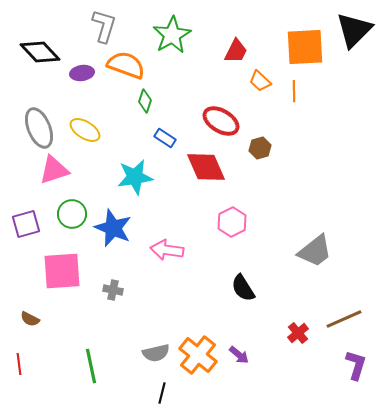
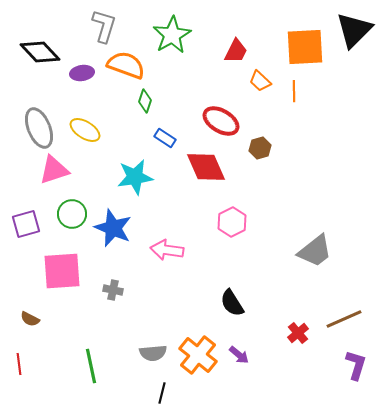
black semicircle: moved 11 px left, 15 px down
gray semicircle: moved 3 px left; rotated 8 degrees clockwise
